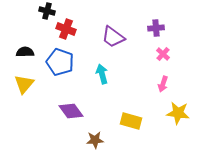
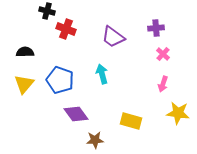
blue pentagon: moved 18 px down
purple diamond: moved 5 px right, 3 px down
